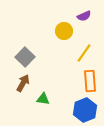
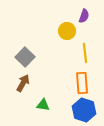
purple semicircle: rotated 48 degrees counterclockwise
yellow circle: moved 3 px right
yellow line: moved 1 px right; rotated 42 degrees counterclockwise
orange rectangle: moved 8 px left, 2 px down
green triangle: moved 6 px down
blue hexagon: moved 1 px left; rotated 20 degrees counterclockwise
